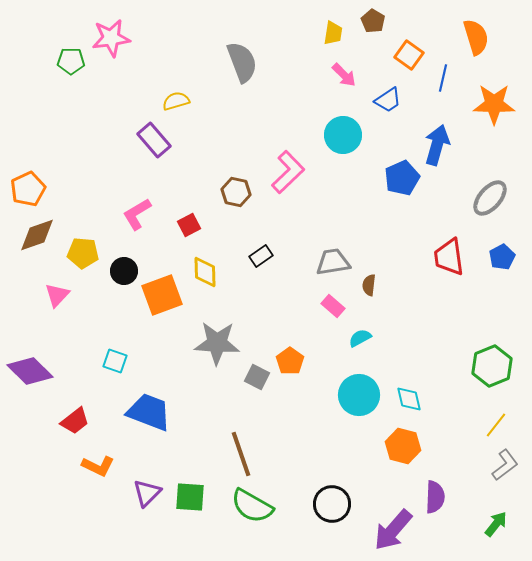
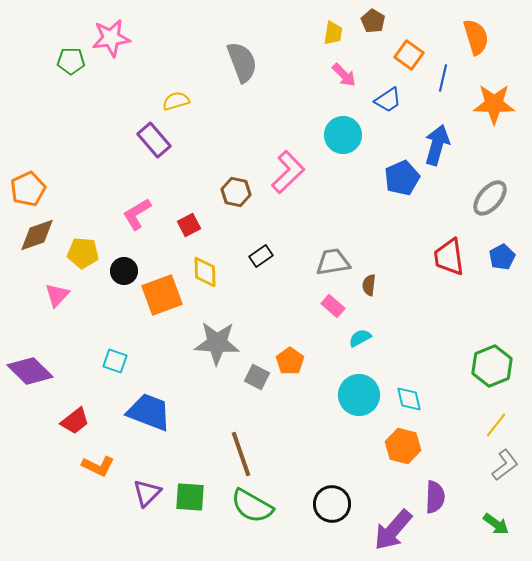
green arrow at (496, 524): rotated 88 degrees clockwise
